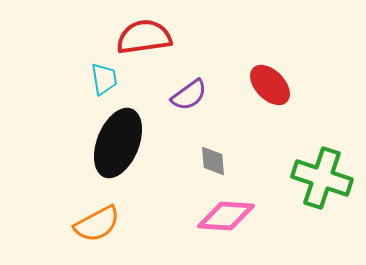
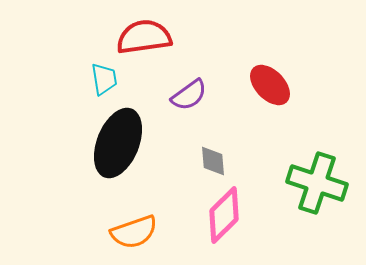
green cross: moved 5 px left, 5 px down
pink diamond: moved 2 px left, 1 px up; rotated 48 degrees counterclockwise
orange semicircle: moved 37 px right, 8 px down; rotated 9 degrees clockwise
